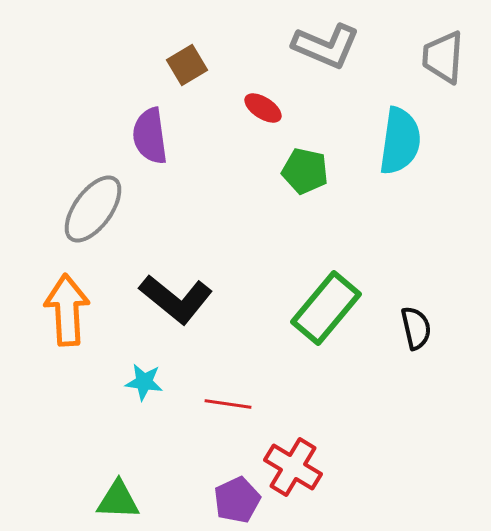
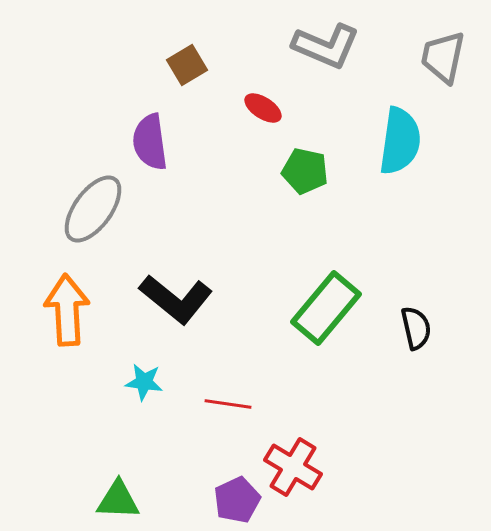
gray trapezoid: rotated 8 degrees clockwise
purple semicircle: moved 6 px down
